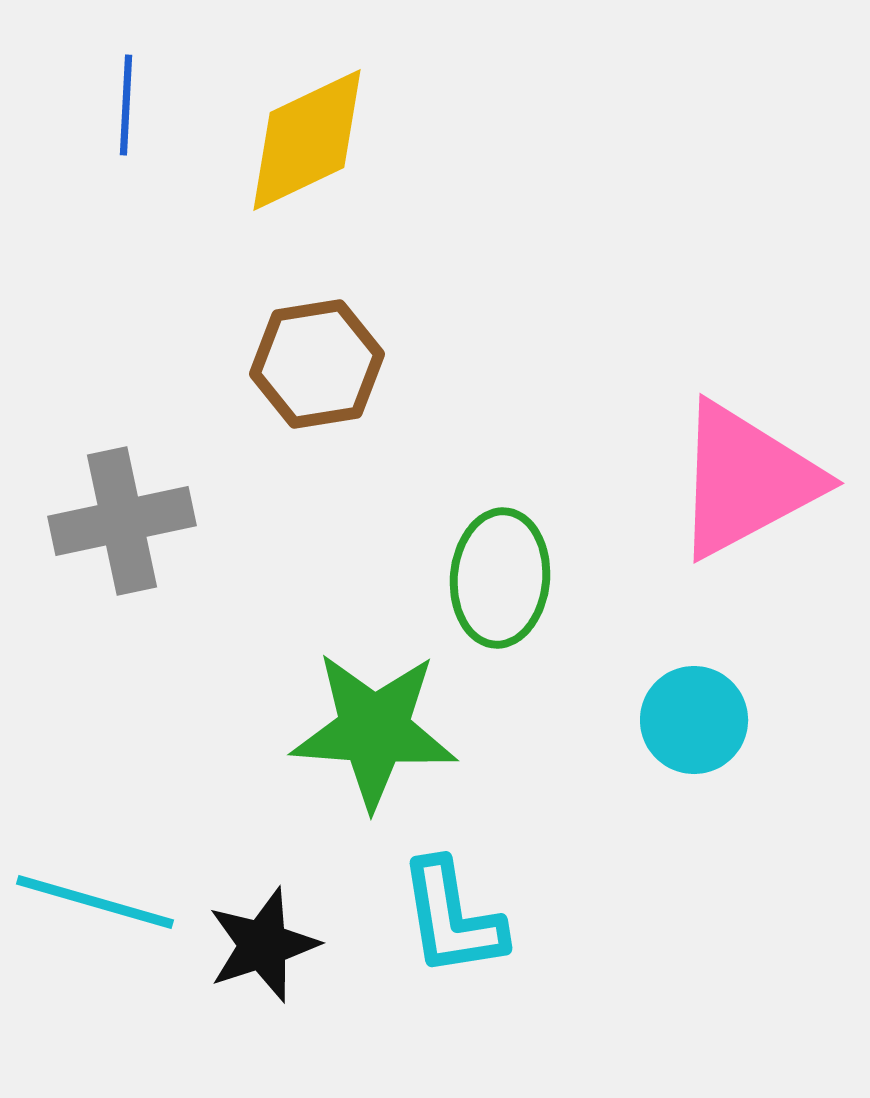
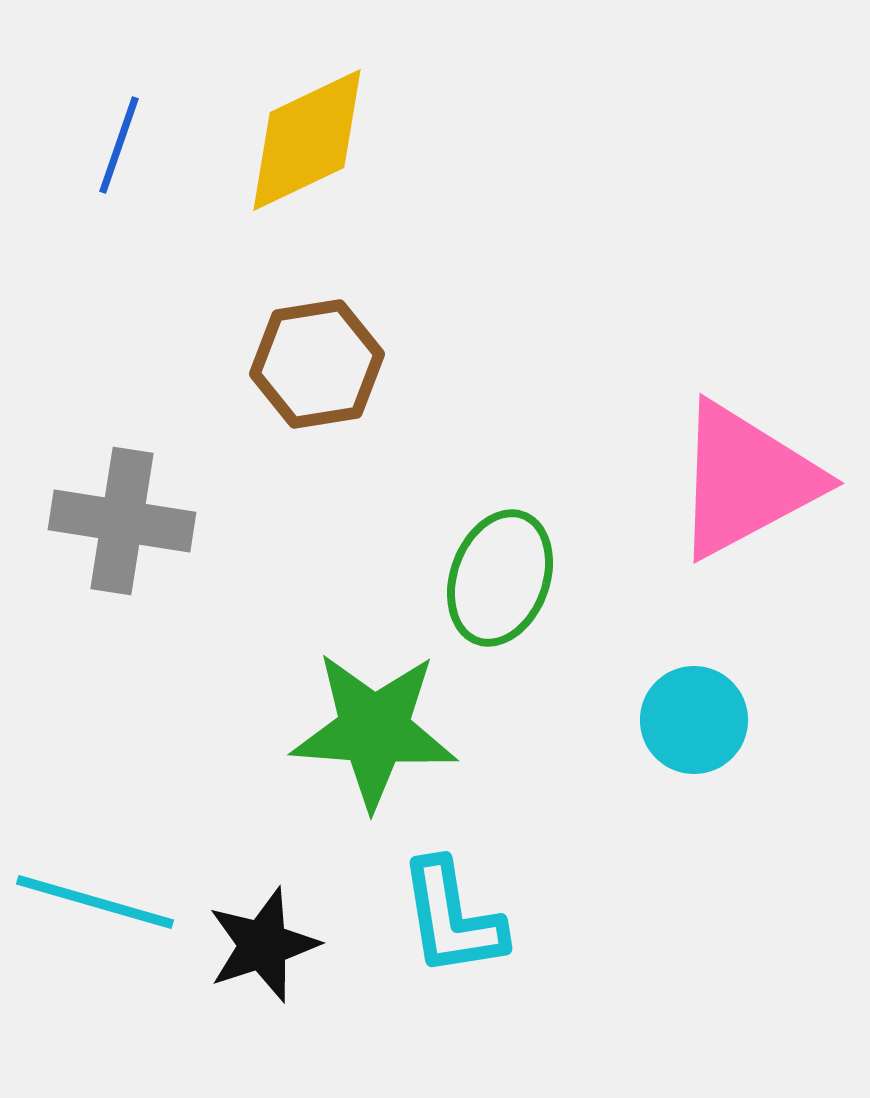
blue line: moved 7 px left, 40 px down; rotated 16 degrees clockwise
gray cross: rotated 21 degrees clockwise
green ellipse: rotated 15 degrees clockwise
